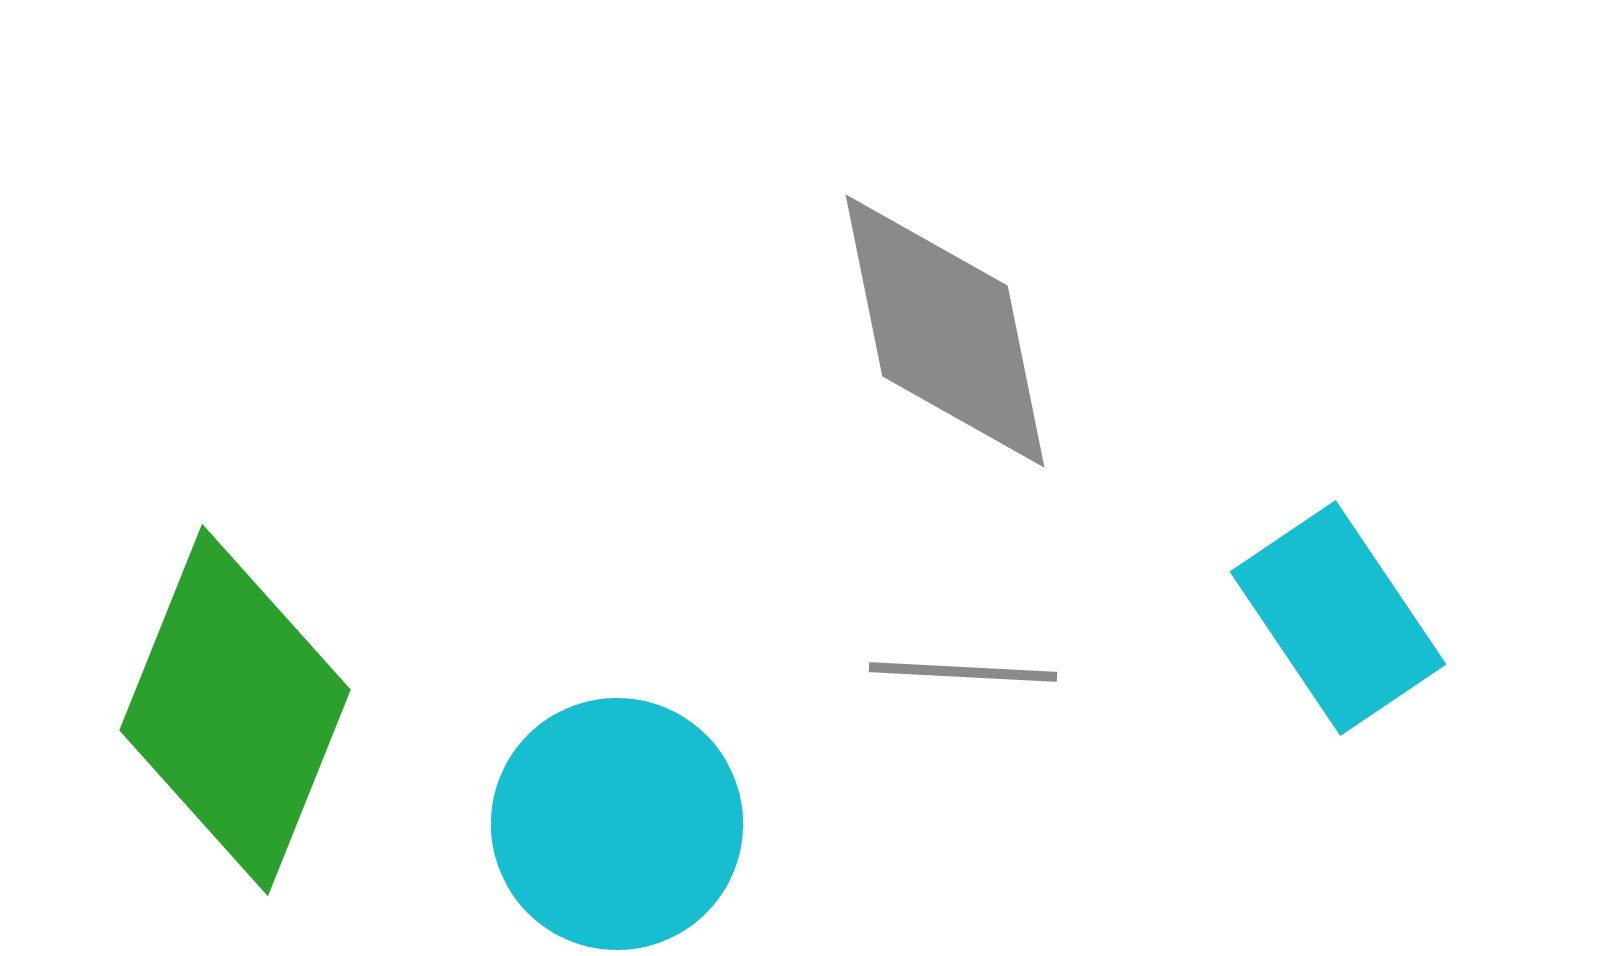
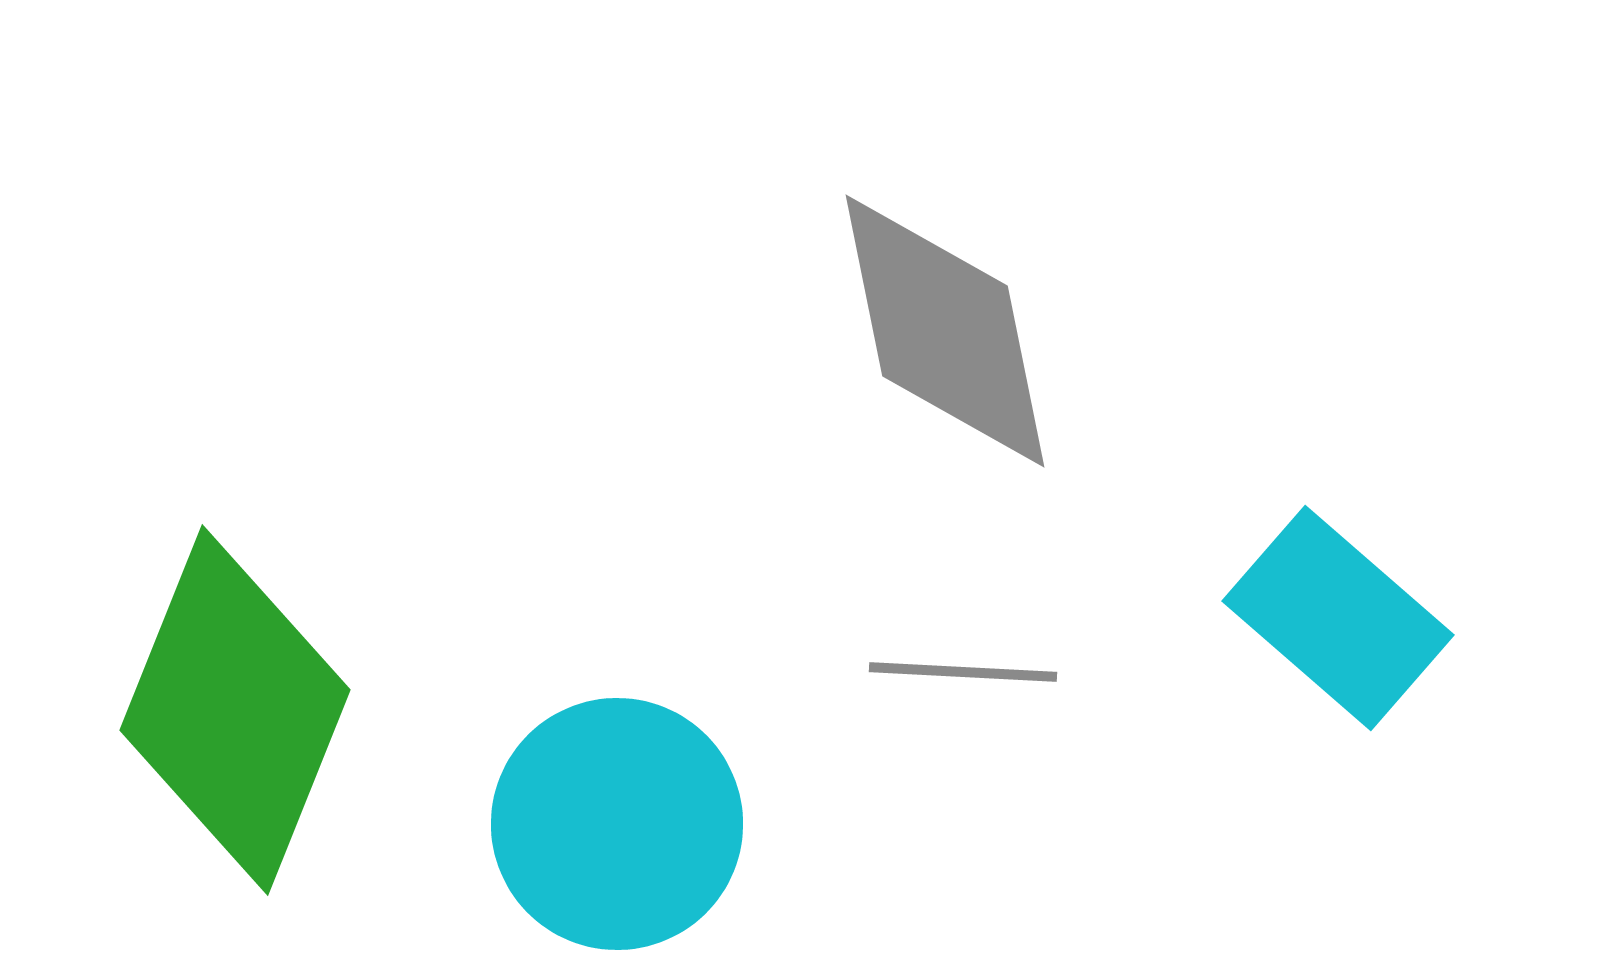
cyan rectangle: rotated 15 degrees counterclockwise
